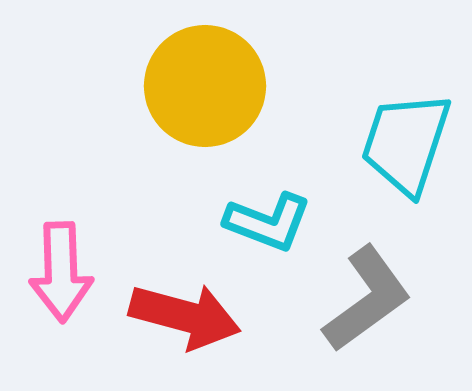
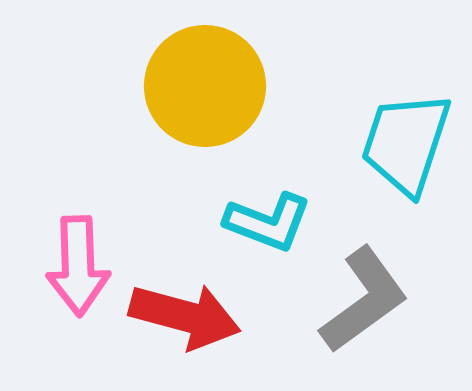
pink arrow: moved 17 px right, 6 px up
gray L-shape: moved 3 px left, 1 px down
